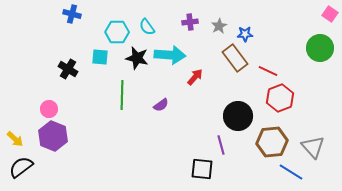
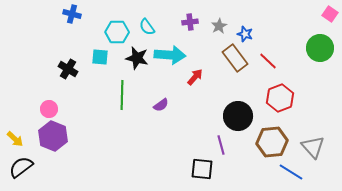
blue star: rotated 21 degrees clockwise
red line: moved 10 px up; rotated 18 degrees clockwise
